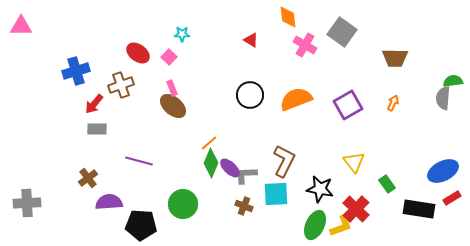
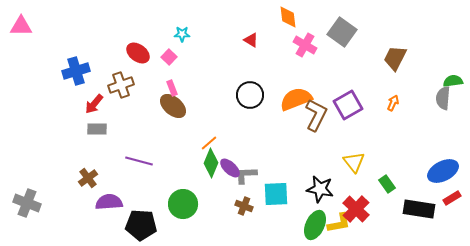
brown trapezoid at (395, 58): rotated 116 degrees clockwise
brown L-shape at (284, 161): moved 32 px right, 46 px up
gray cross at (27, 203): rotated 24 degrees clockwise
yellow L-shape at (341, 226): moved 2 px left, 3 px up; rotated 10 degrees clockwise
